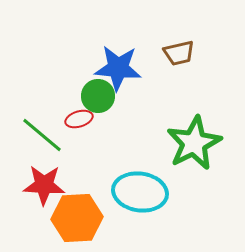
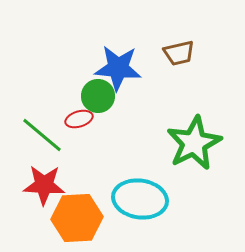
cyan ellipse: moved 7 px down
